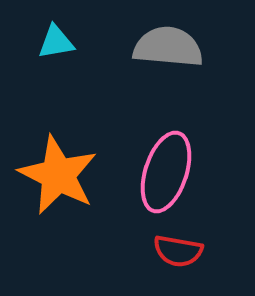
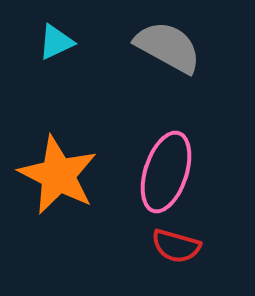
cyan triangle: rotated 15 degrees counterclockwise
gray semicircle: rotated 24 degrees clockwise
red semicircle: moved 2 px left, 5 px up; rotated 6 degrees clockwise
